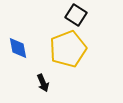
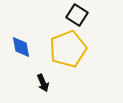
black square: moved 1 px right
blue diamond: moved 3 px right, 1 px up
